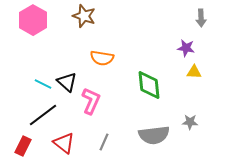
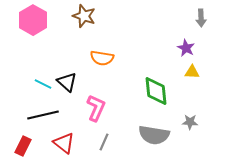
purple star: rotated 18 degrees clockwise
yellow triangle: moved 2 px left
green diamond: moved 7 px right, 6 px down
pink L-shape: moved 5 px right, 7 px down
black line: rotated 24 degrees clockwise
gray semicircle: rotated 16 degrees clockwise
